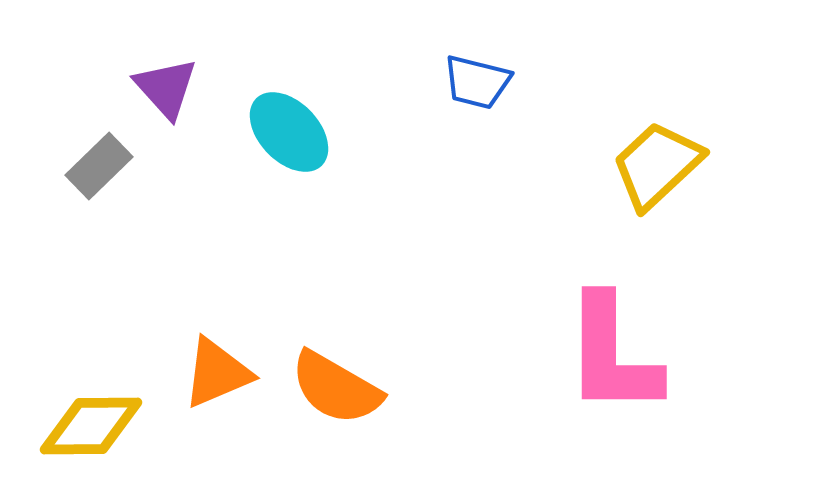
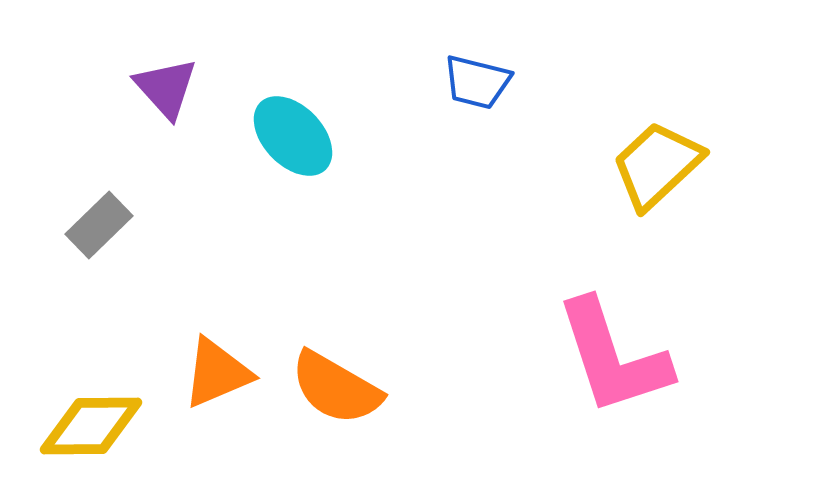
cyan ellipse: moved 4 px right, 4 px down
gray rectangle: moved 59 px down
pink L-shape: moved 1 px right, 2 px down; rotated 18 degrees counterclockwise
